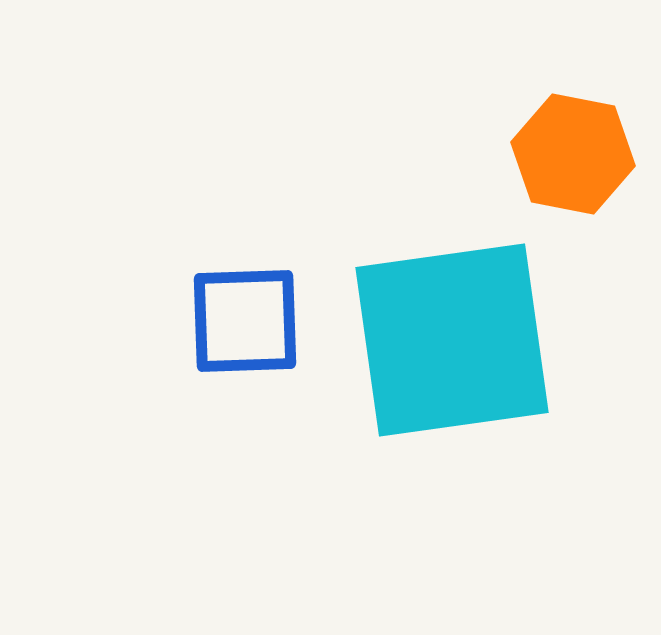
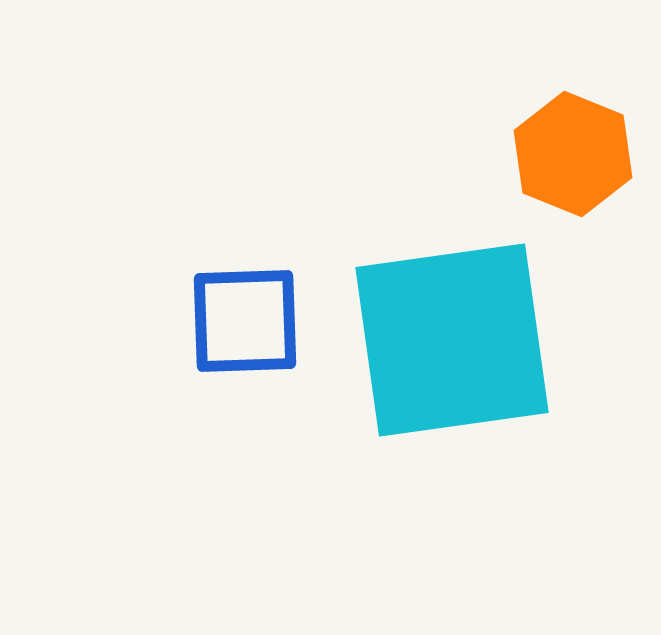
orange hexagon: rotated 11 degrees clockwise
